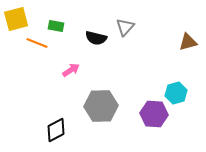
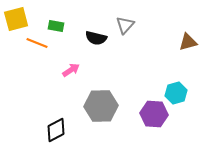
gray triangle: moved 2 px up
